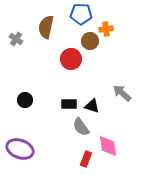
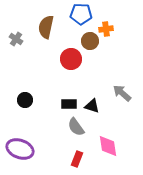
gray semicircle: moved 5 px left
red rectangle: moved 9 px left
